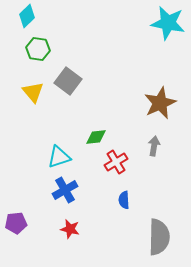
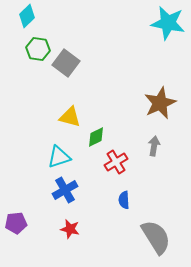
gray square: moved 2 px left, 18 px up
yellow triangle: moved 37 px right, 25 px down; rotated 35 degrees counterclockwise
green diamond: rotated 20 degrees counterclockwise
gray semicircle: moved 3 px left; rotated 33 degrees counterclockwise
